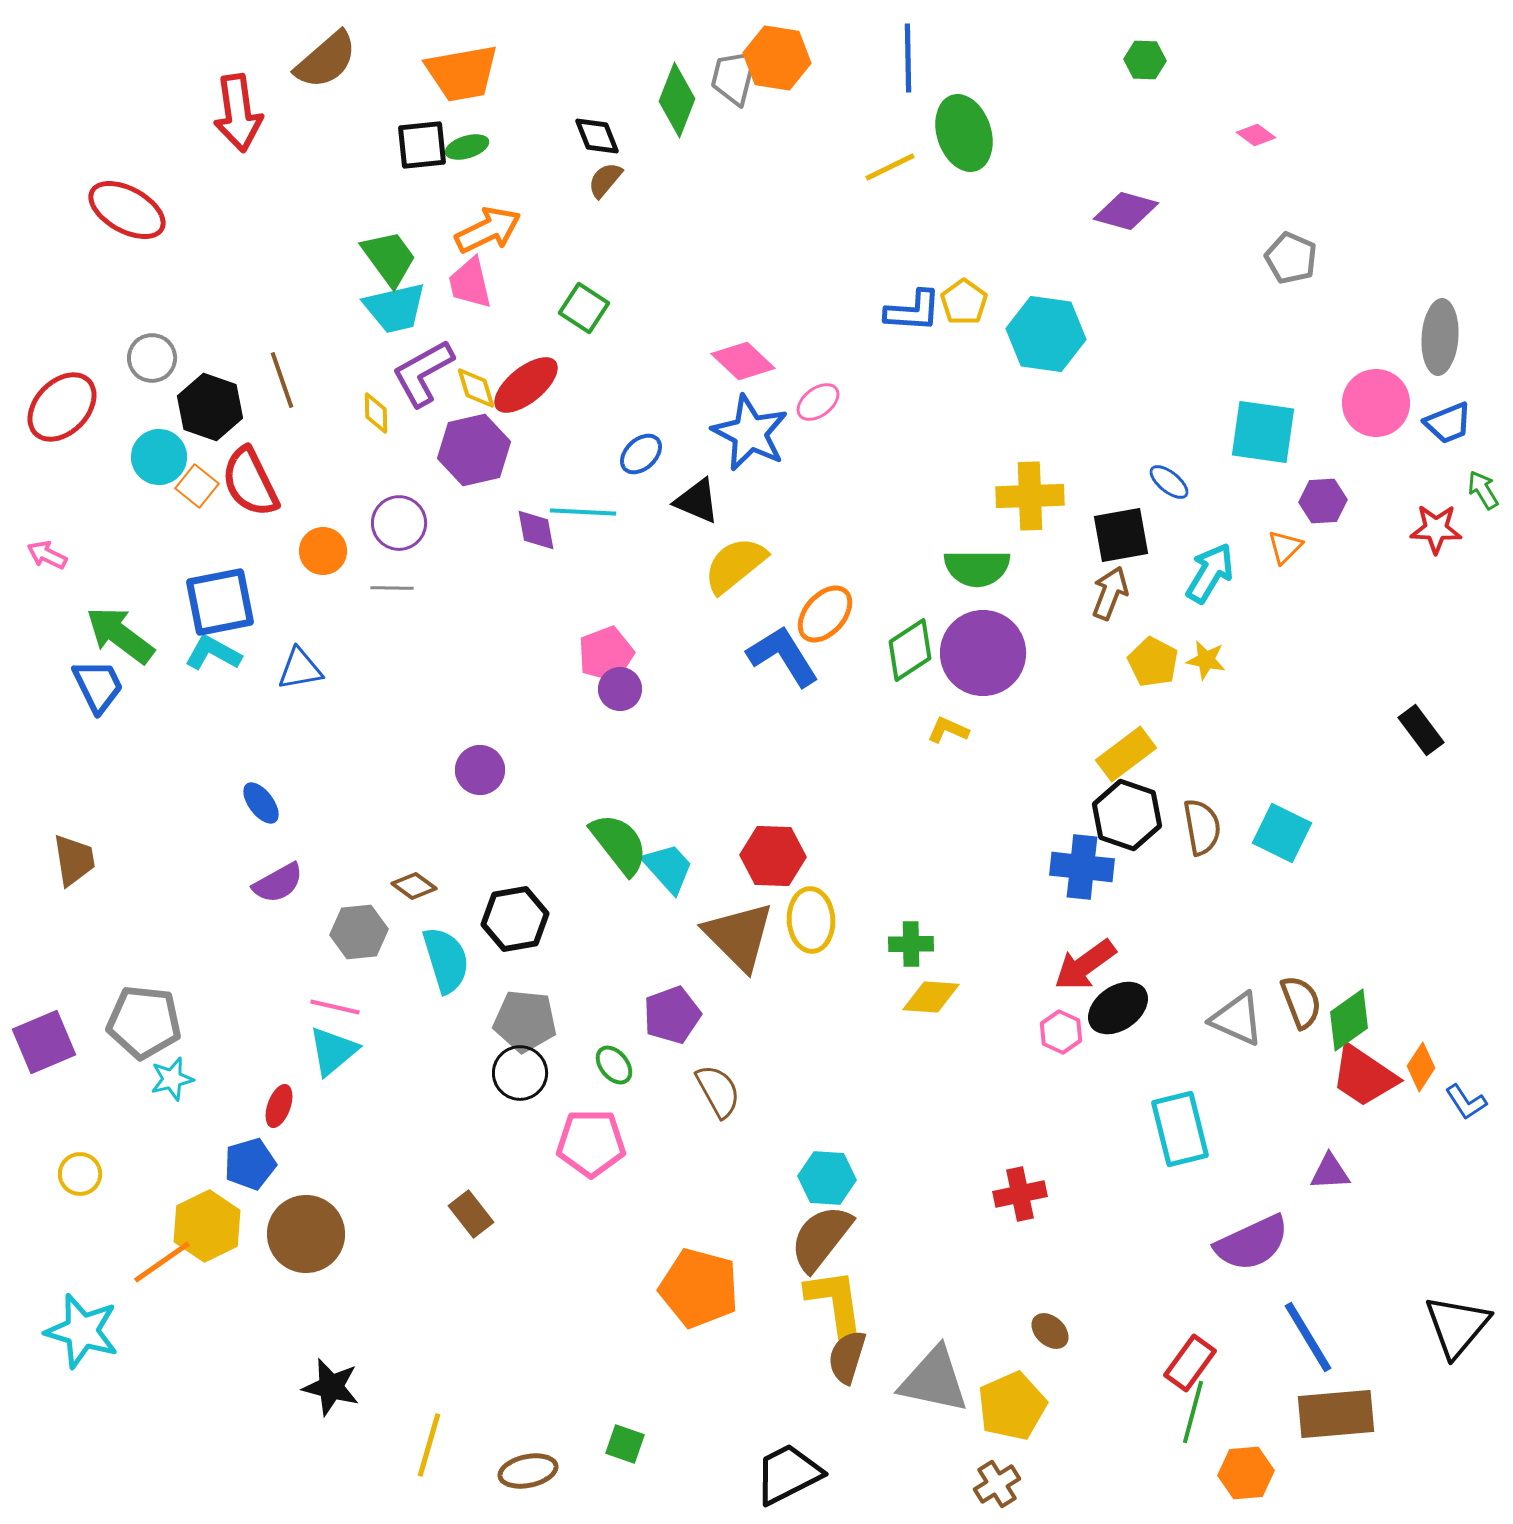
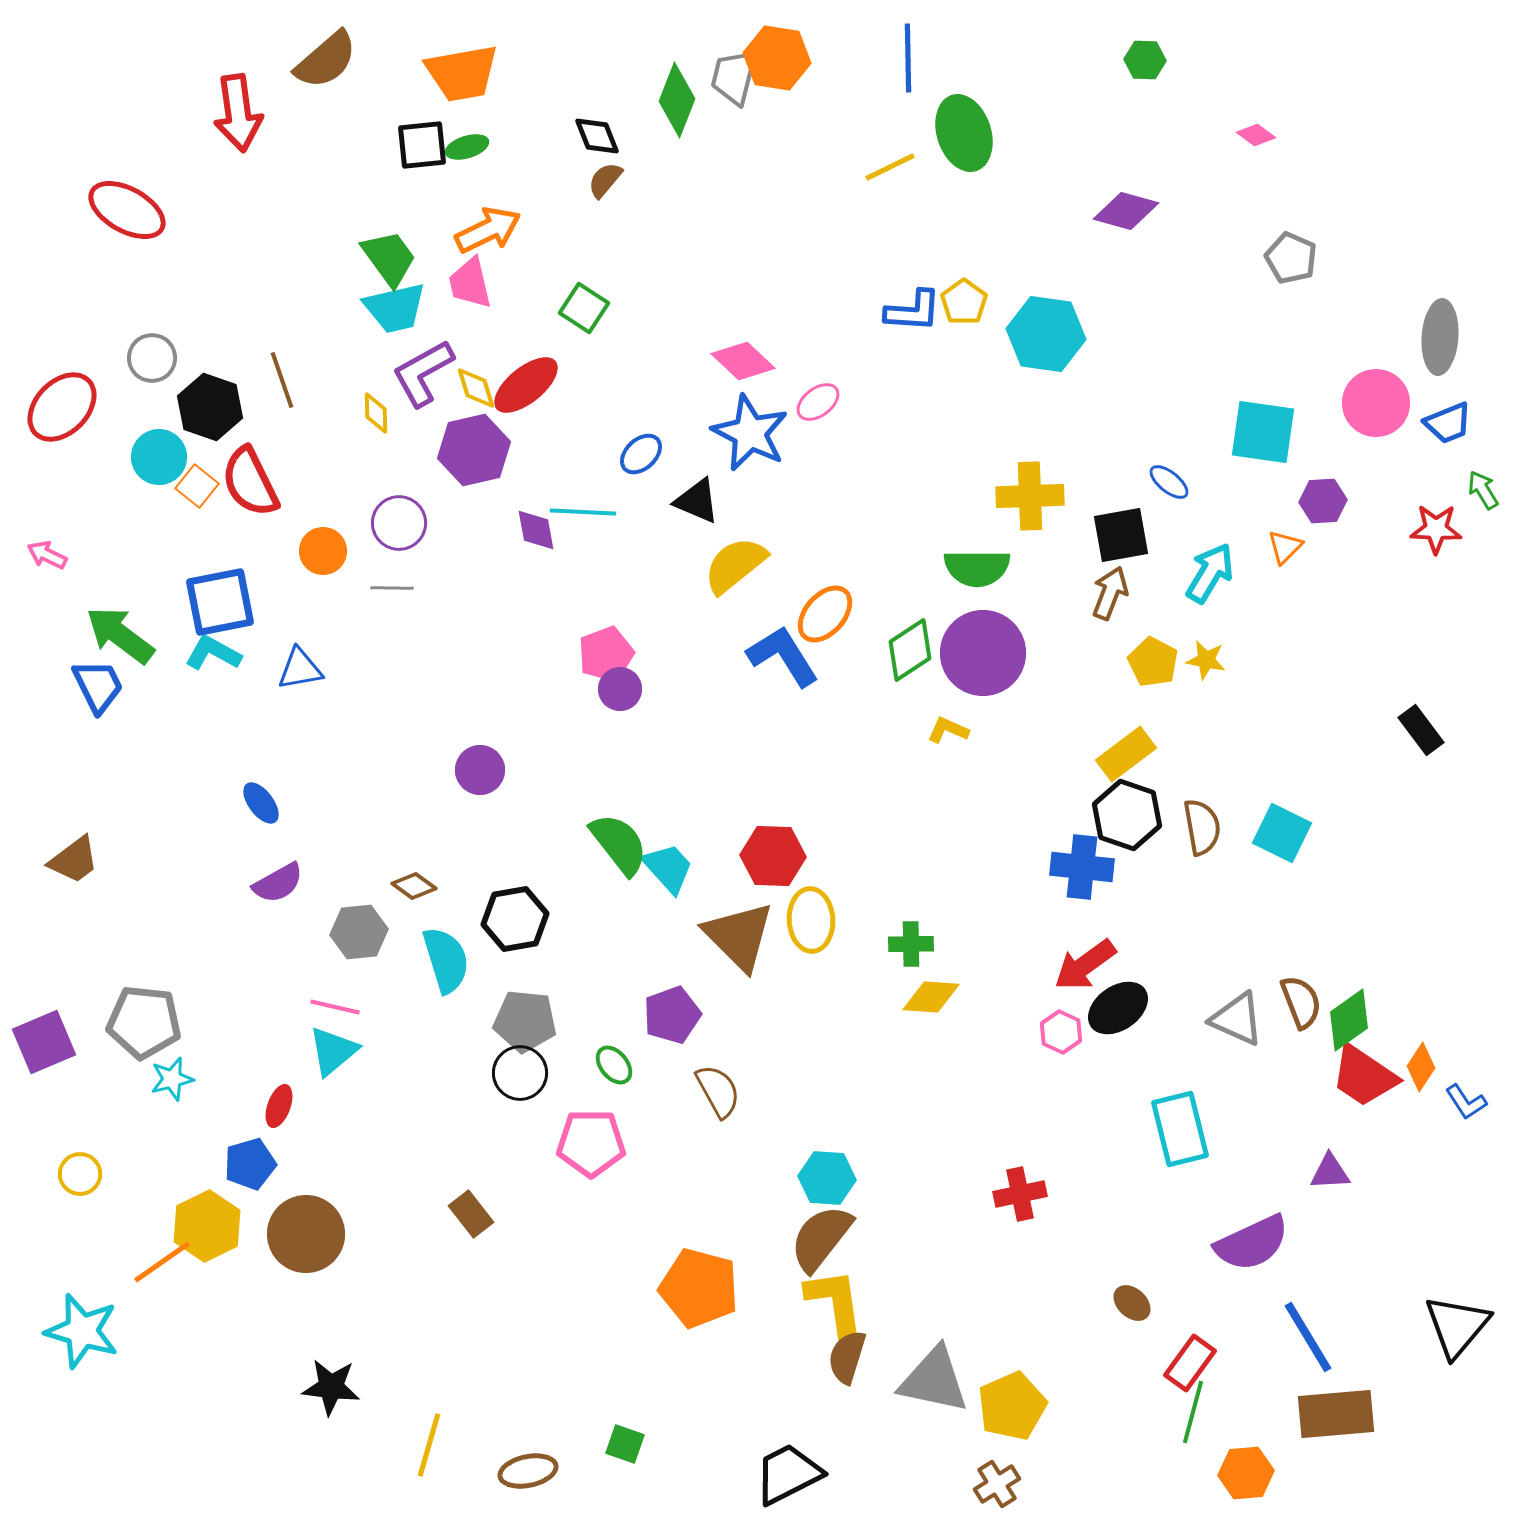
brown trapezoid at (74, 860): rotated 62 degrees clockwise
brown ellipse at (1050, 1331): moved 82 px right, 28 px up
black star at (331, 1387): rotated 8 degrees counterclockwise
